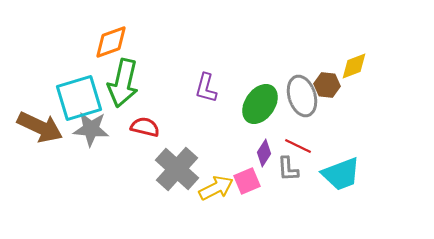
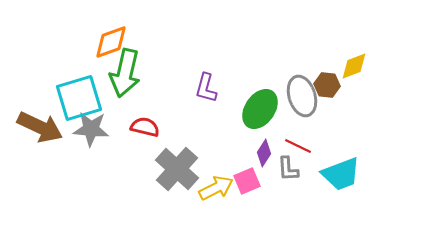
green arrow: moved 2 px right, 10 px up
green ellipse: moved 5 px down
